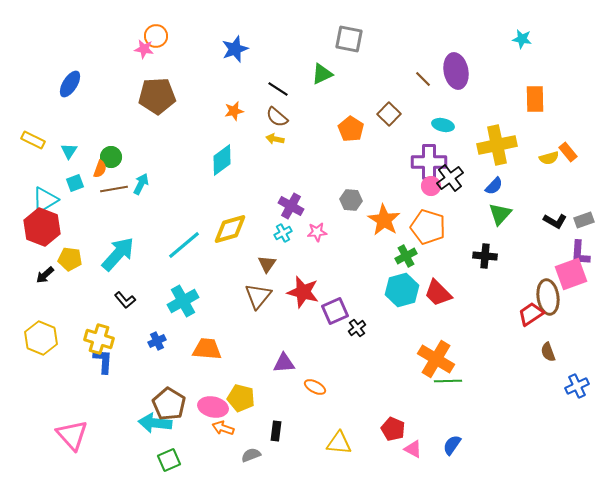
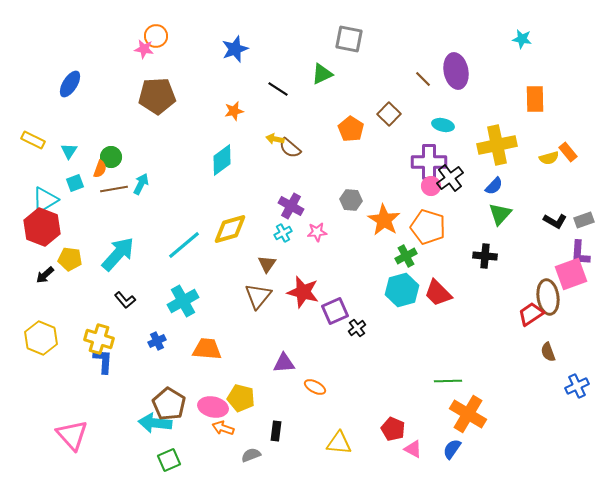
brown semicircle at (277, 117): moved 13 px right, 31 px down
orange cross at (436, 359): moved 32 px right, 55 px down
blue semicircle at (452, 445): moved 4 px down
